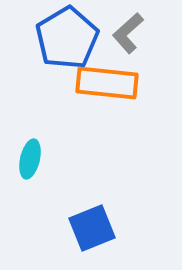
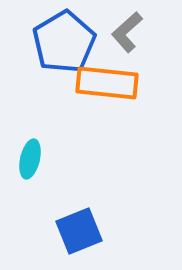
gray L-shape: moved 1 px left, 1 px up
blue pentagon: moved 3 px left, 4 px down
blue square: moved 13 px left, 3 px down
